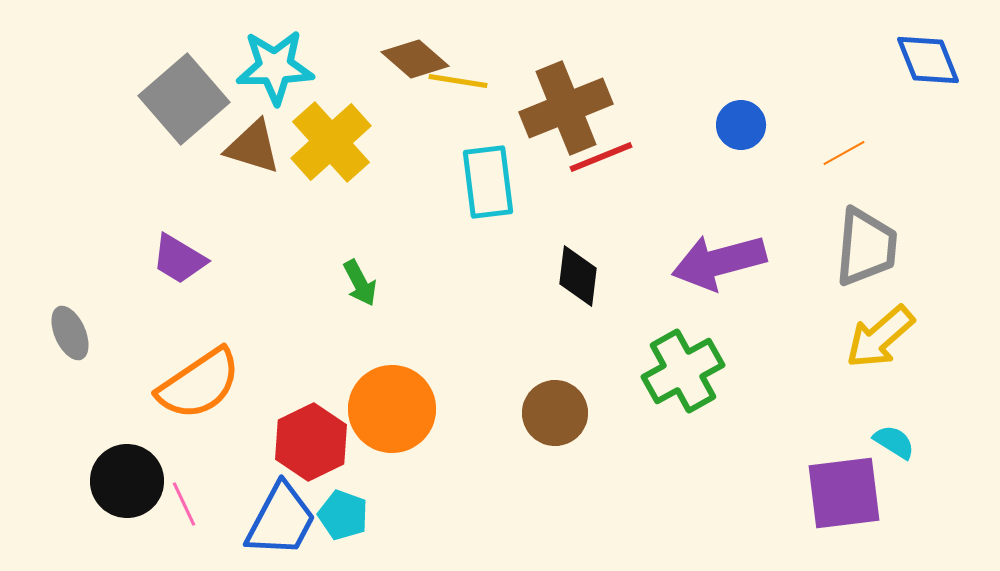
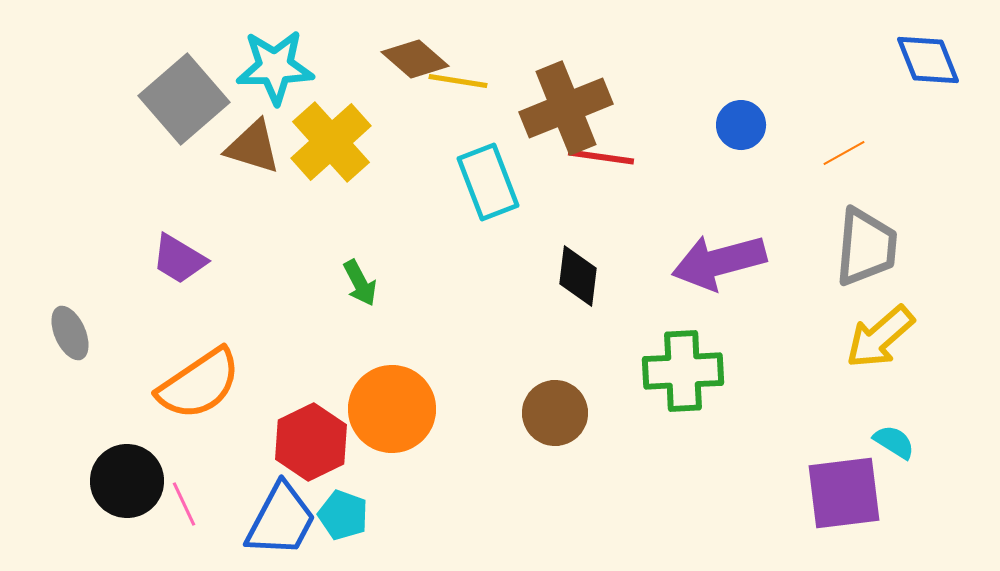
red line: rotated 30 degrees clockwise
cyan rectangle: rotated 14 degrees counterclockwise
green cross: rotated 26 degrees clockwise
